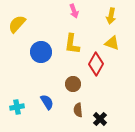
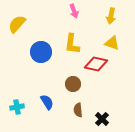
red diamond: rotated 75 degrees clockwise
black cross: moved 2 px right
